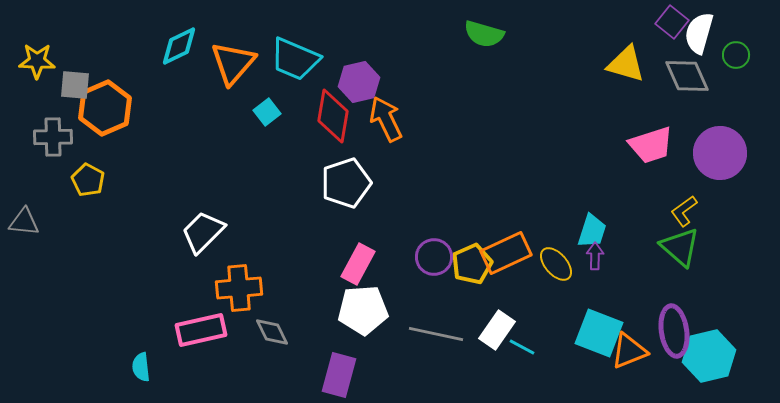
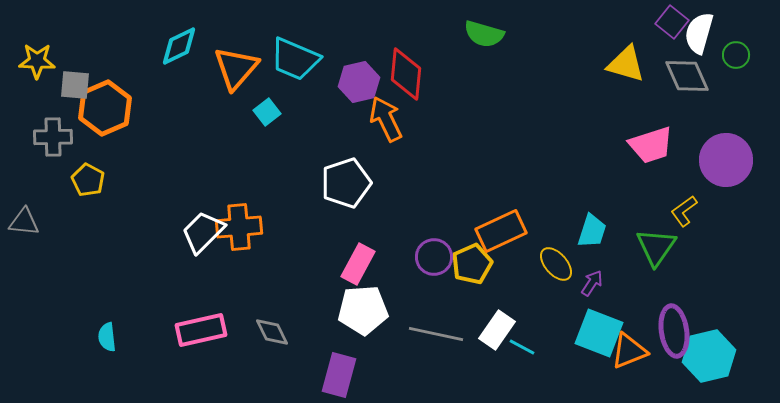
orange triangle at (233, 63): moved 3 px right, 5 px down
red diamond at (333, 116): moved 73 px right, 42 px up; rotated 4 degrees counterclockwise
purple circle at (720, 153): moved 6 px right, 7 px down
green triangle at (680, 247): moved 24 px left; rotated 24 degrees clockwise
orange rectangle at (506, 253): moved 5 px left, 22 px up
purple arrow at (595, 256): moved 3 px left, 27 px down; rotated 32 degrees clockwise
orange cross at (239, 288): moved 61 px up
cyan semicircle at (141, 367): moved 34 px left, 30 px up
